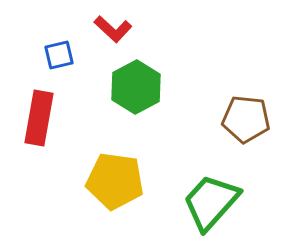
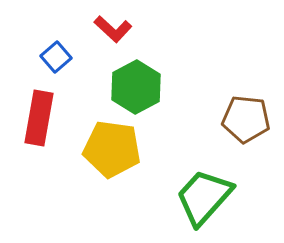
blue square: moved 3 px left, 2 px down; rotated 28 degrees counterclockwise
yellow pentagon: moved 3 px left, 32 px up
green trapezoid: moved 7 px left, 5 px up
